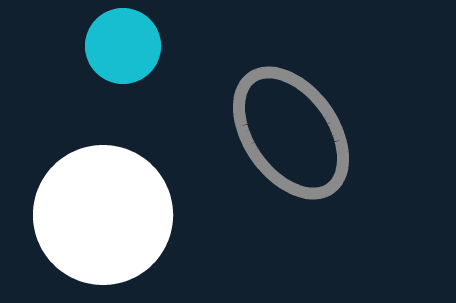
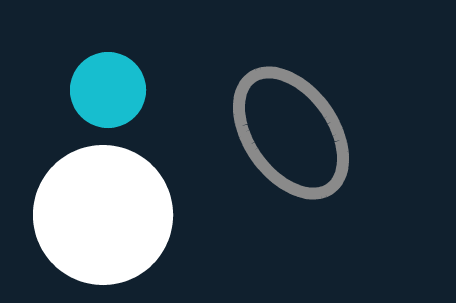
cyan circle: moved 15 px left, 44 px down
